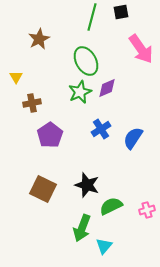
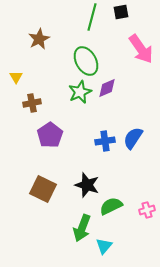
blue cross: moved 4 px right, 12 px down; rotated 24 degrees clockwise
